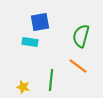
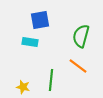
blue square: moved 2 px up
